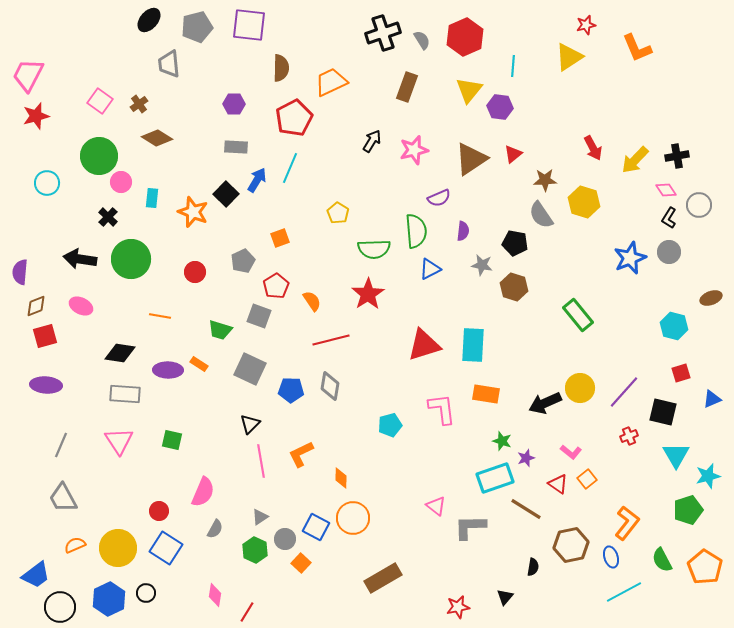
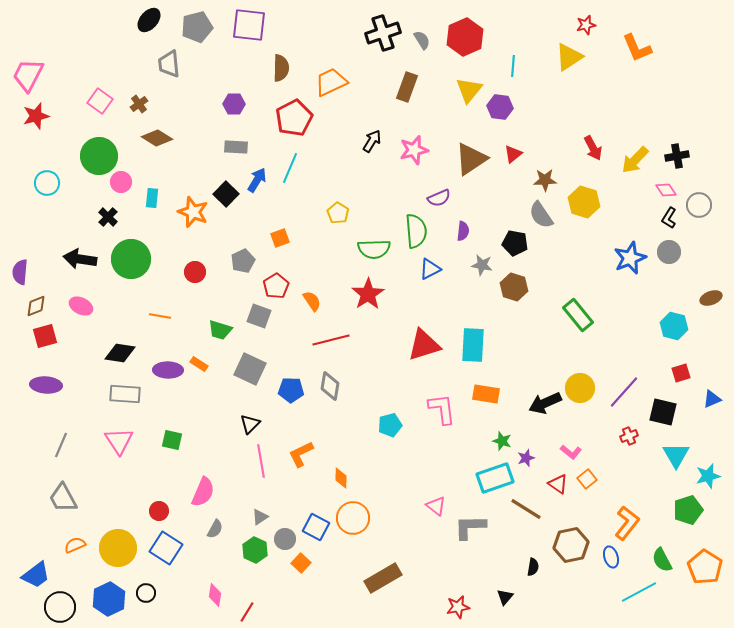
cyan line at (624, 592): moved 15 px right
